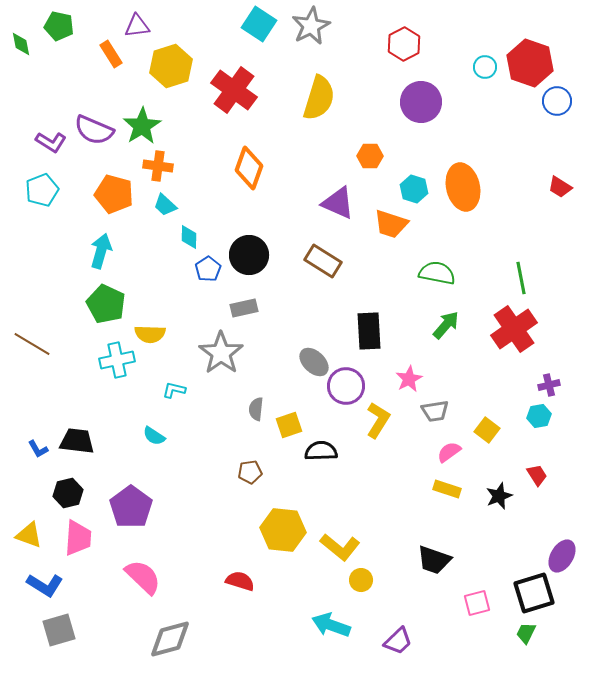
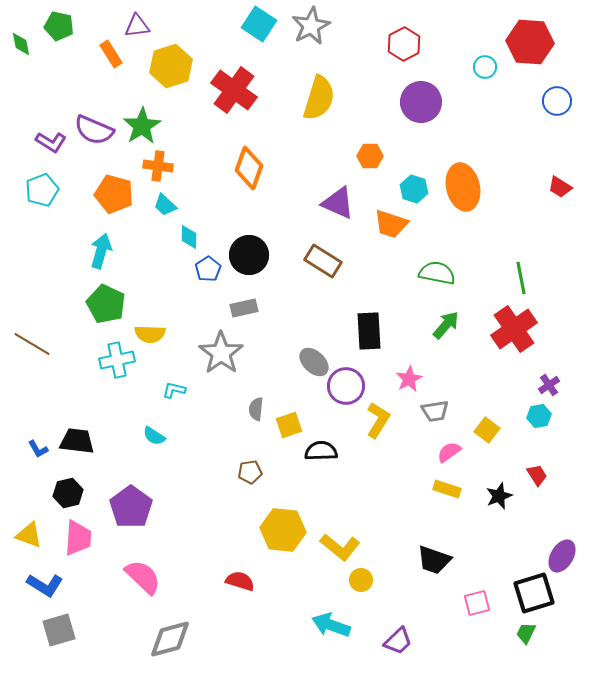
red hexagon at (530, 63): moved 21 px up; rotated 15 degrees counterclockwise
purple cross at (549, 385): rotated 20 degrees counterclockwise
